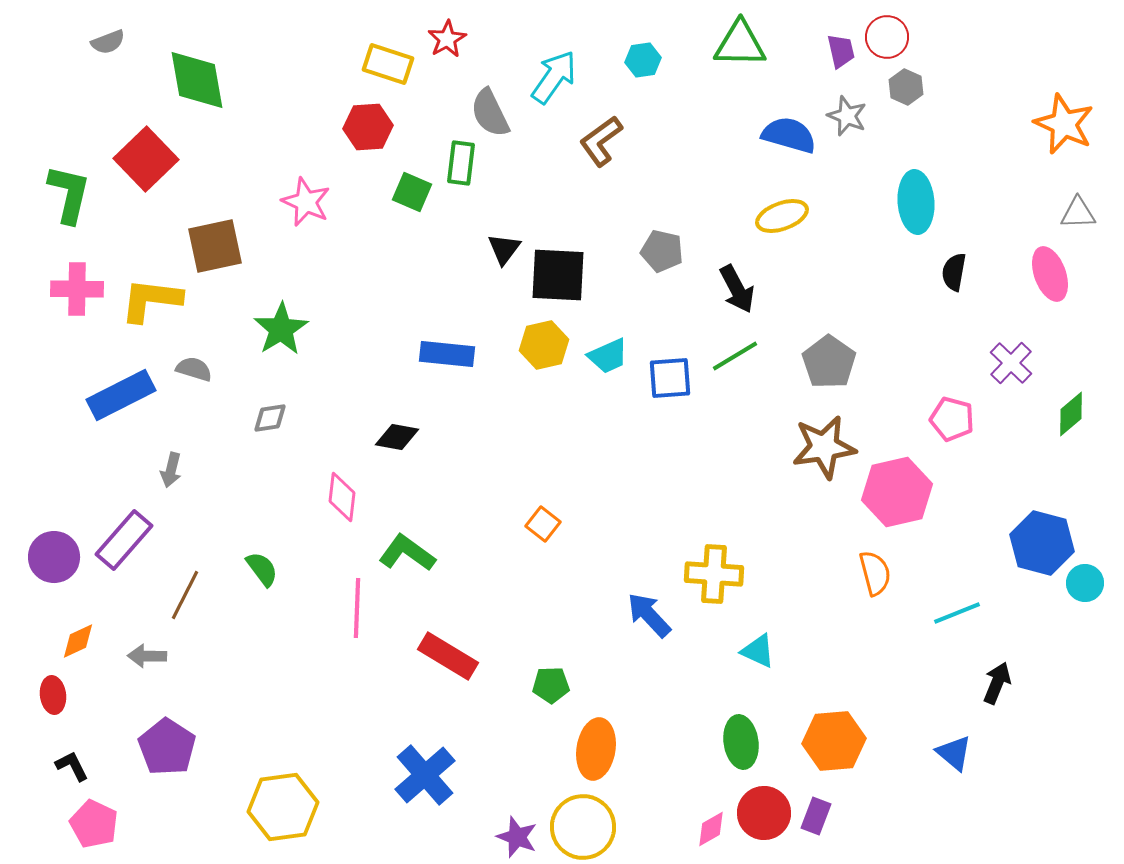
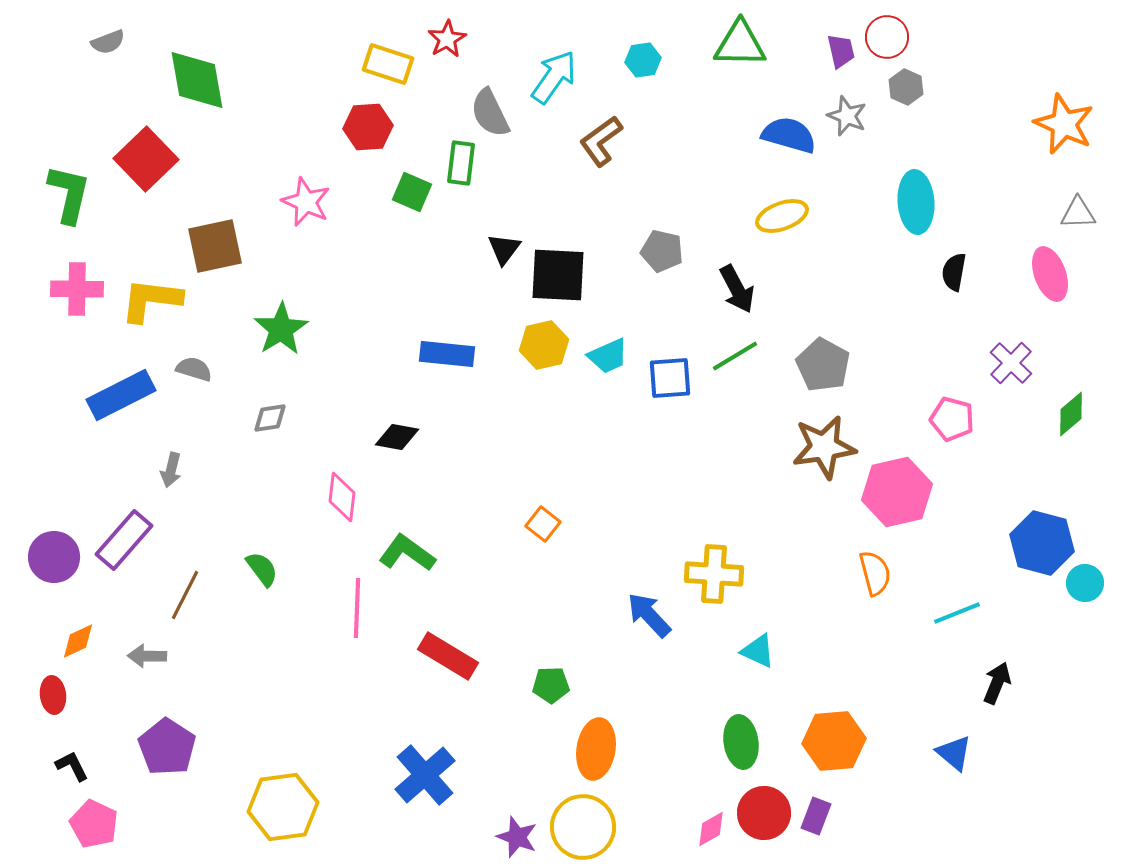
gray pentagon at (829, 362): moved 6 px left, 3 px down; rotated 6 degrees counterclockwise
